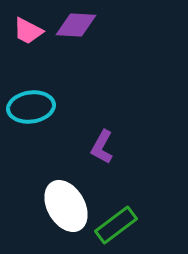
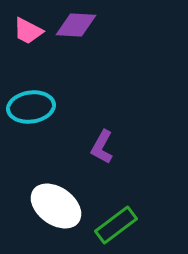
white ellipse: moved 10 px left; rotated 24 degrees counterclockwise
